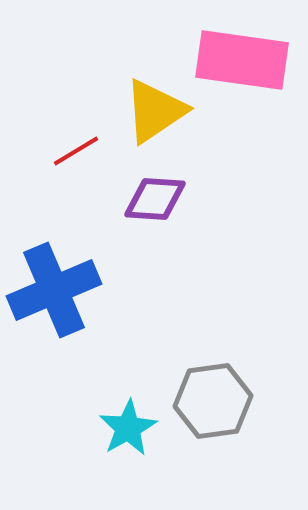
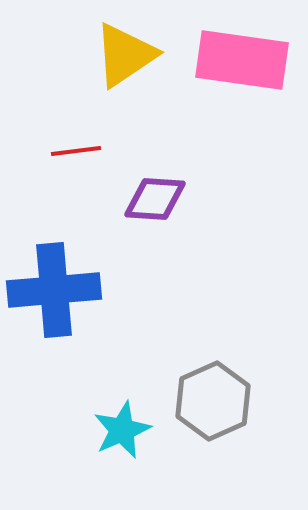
yellow triangle: moved 30 px left, 56 px up
red line: rotated 24 degrees clockwise
blue cross: rotated 18 degrees clockwise
gray hexagon: rotated 16 degrees counterclockwise
cyan star: moved 6 px left, 2 px down; rotated 6 degrees clockwise
